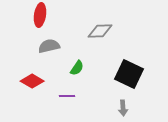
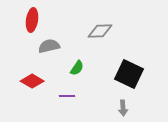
red ellipse: moved 8 px left, 5 px down
